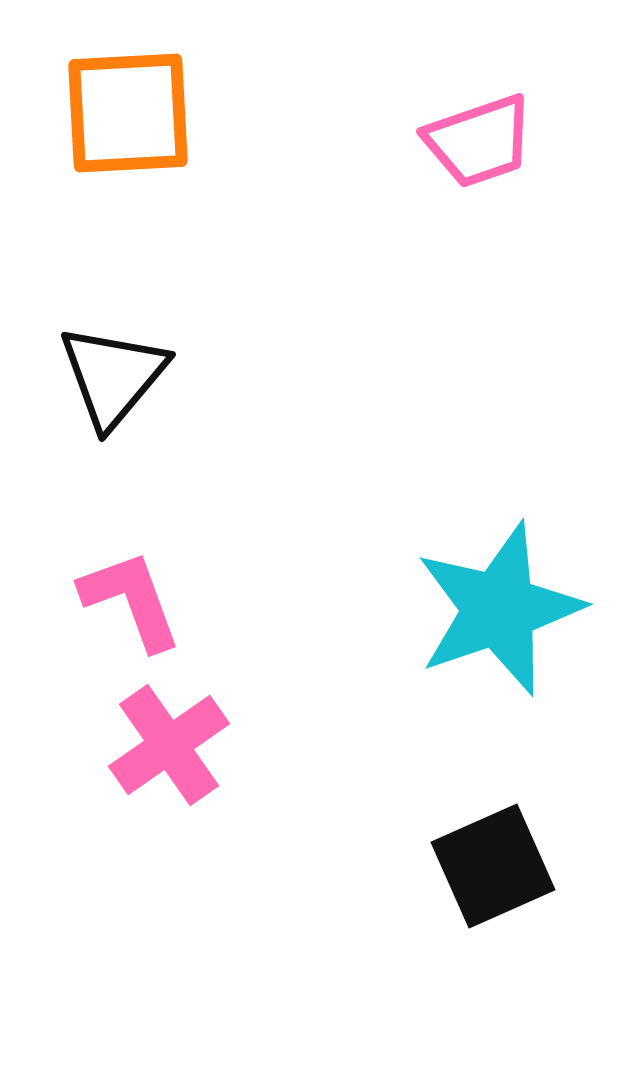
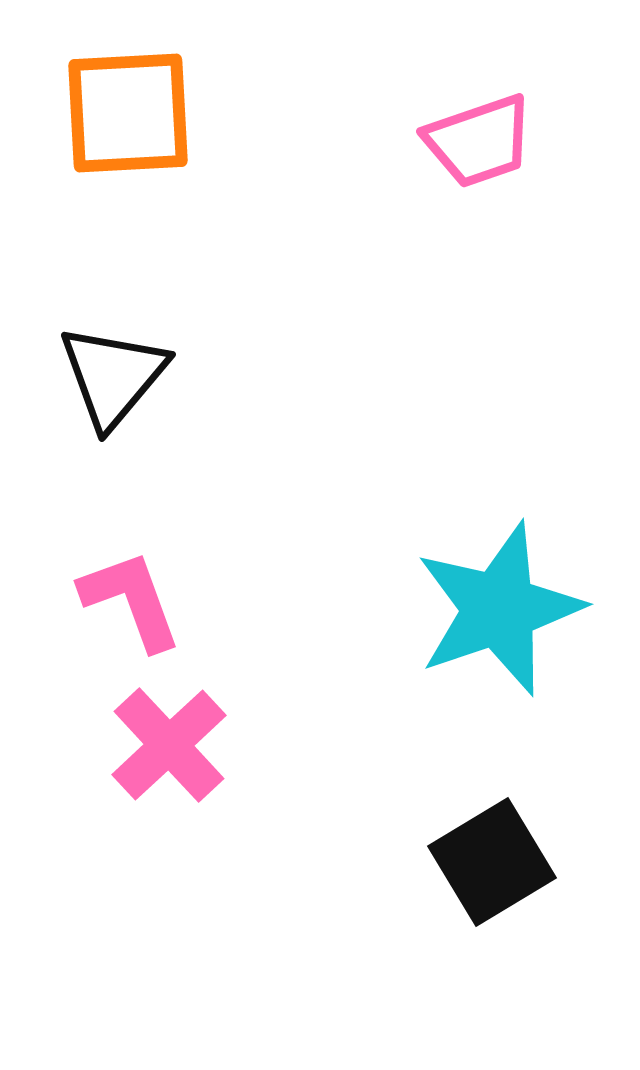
pink cross: rotated 8 degrees counterclockwise
black square: moved 1 px left, 4 px up; rotated 7 degrees counterclockwise
